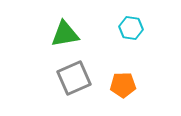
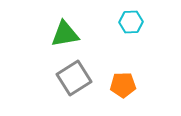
cyan hexagon: moved 6 px up; rotated 10 degrees counterclockwise
gray square: rotated 8 degrees counterclockwise
